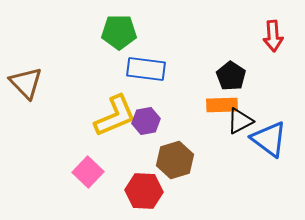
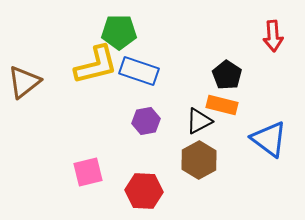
blue rectangle: moved 7 px left, 2 px down; rotated 12 degrees clockwise
black pentagon: moved 4 px left, 1 px up
brown triangle: moved 2 px left, 1 px up; rotated 36 degrees clockwise
orange rectangle: rotated 16 degrees clockwise
yellow L-shape: moved 19 px left, 51 px up; rotated 9 degrees clockwise
black triangle: moved 41 px left
brown hexagon: moved 24 px right; rotated 12 degrees counterclockwise
pink square: rotated 32 degrees clockwise
